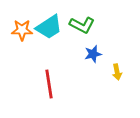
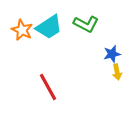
green L-shape: moved 4 px right, 1 px up
orange star: rotated 25 degrees clockwise
blue star: moved 19 px right
red line: moved 1 px left, 3 px down; rotated 20 degrees counterclockwise
